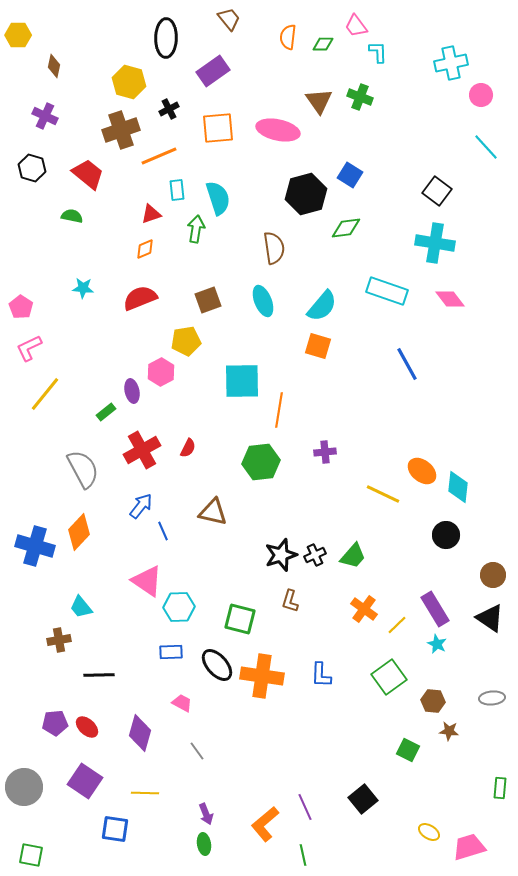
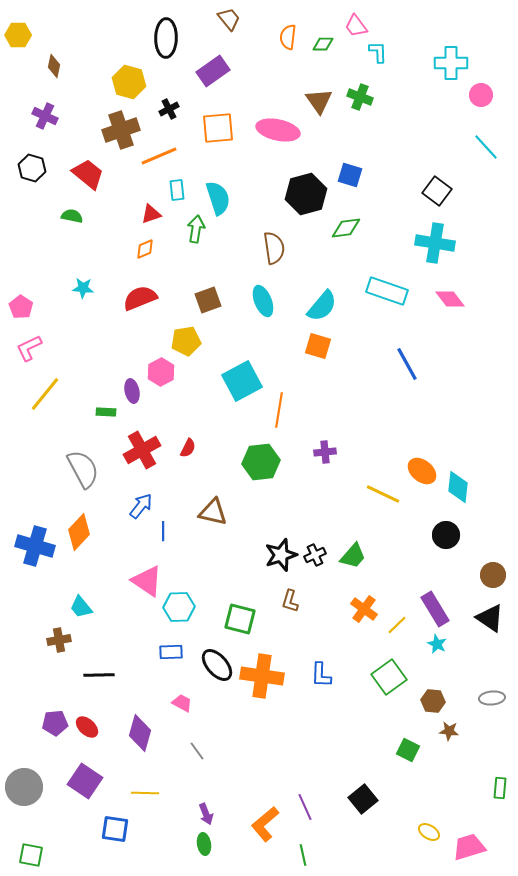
cyan cross at (451, 63): rotated 12 degrees clockwise
blue square at (350, 175): rotated 15 degrees counterclockwise
cyan square at (242, 381): rotated 27 degrees counterclockwise
green rectangle at (106, 412): rotated 42 degrees clockwise
blue line at (163, 531): rotated 24 degrees clockwise
